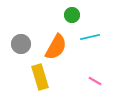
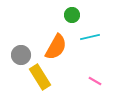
gray circle: moved 11 px down
yellow rectangle: rotated 15 degrees counterclockwise
